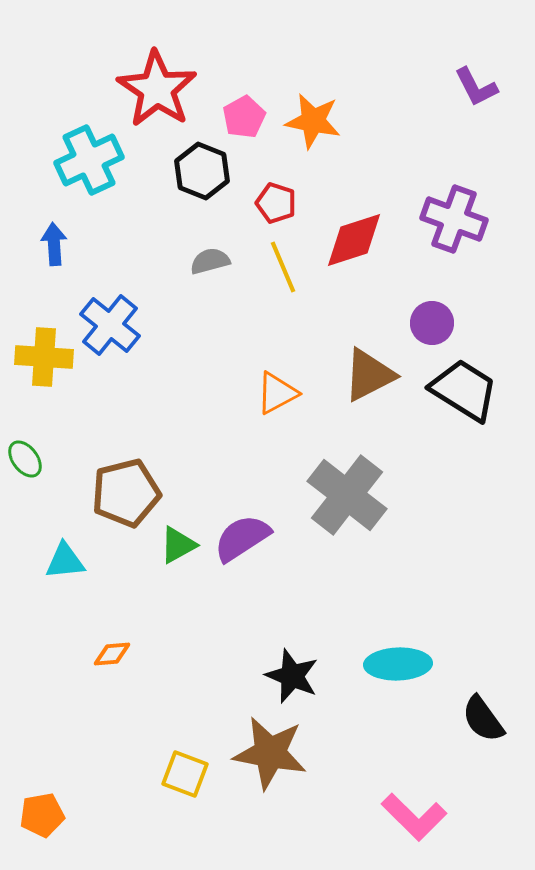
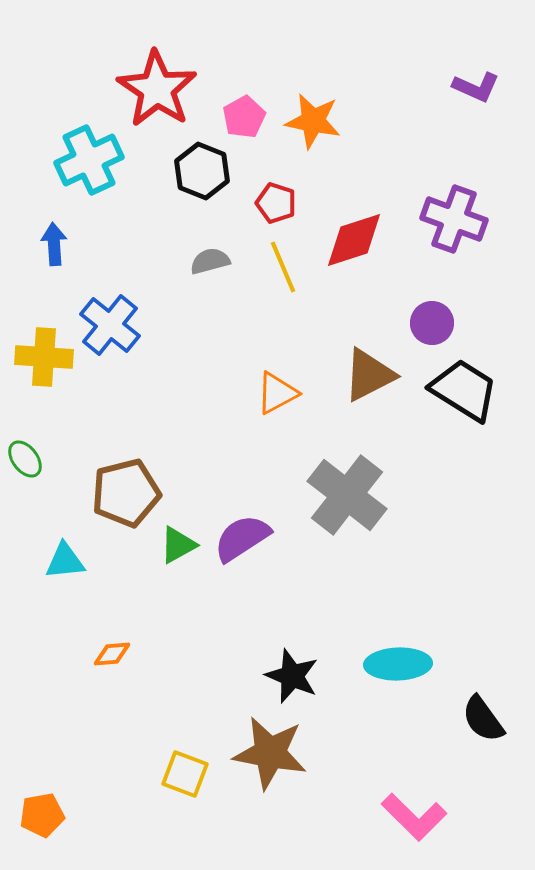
purple L-shape: rotated 39 degrees counterclockwise
